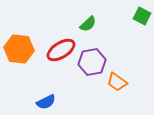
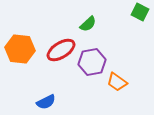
green square: moved 2 px left, 4 px up
orange hexagon: moved 1 px right
